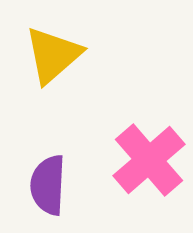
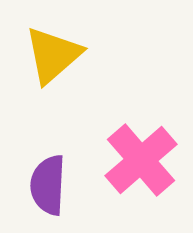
pink cross: moved 8 px left
